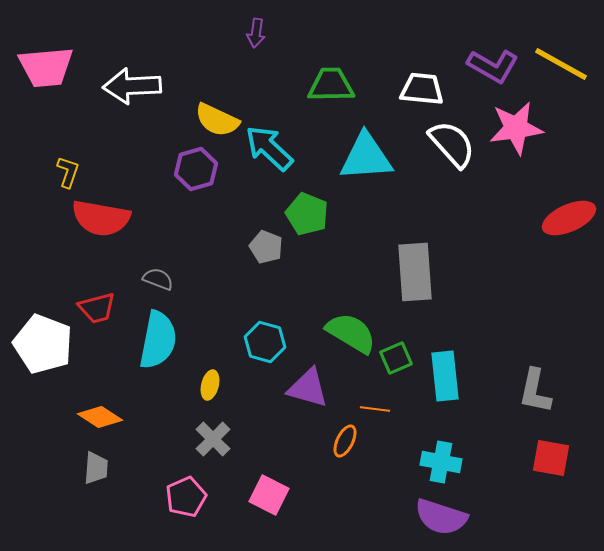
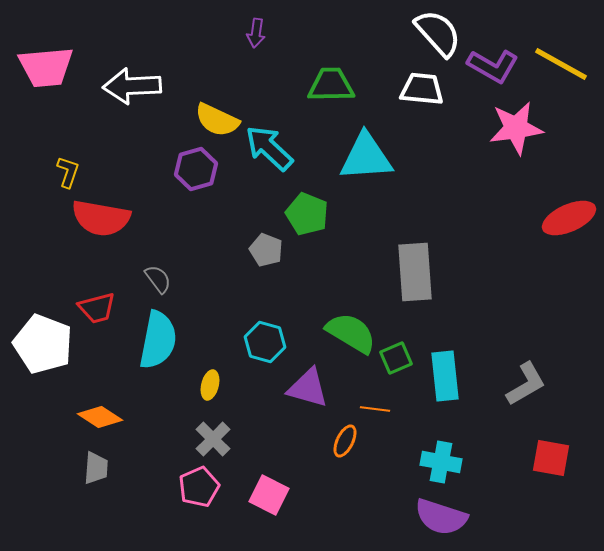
white semicircle: moved 14 px left, 111 px up
gray pentagon: moved 3 px down
gray semicircle: rotated 32 degrees clockwise
gray L-shape: moved 9 px left, 7 px up; rotated 132 degrees counterclockwise
pink pentagon: moved 13 px right, 10 px up
